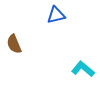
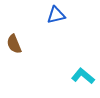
cyan L-shape: moved 7 px down
